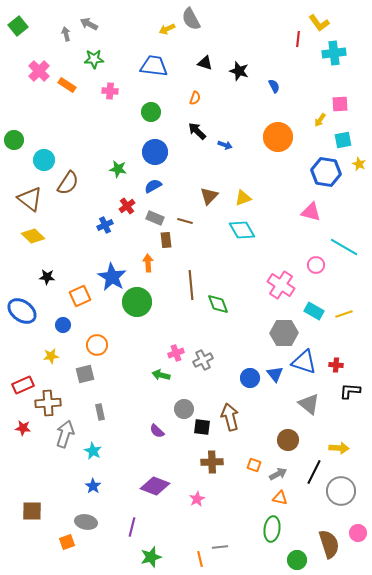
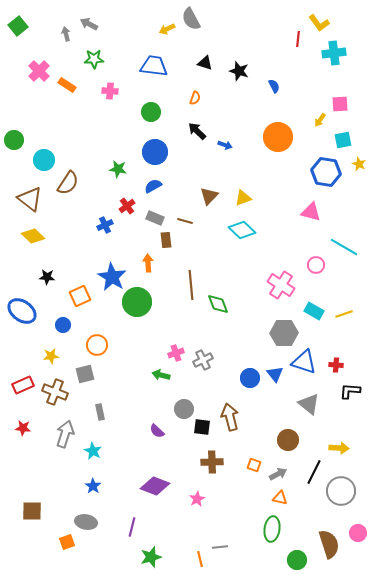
cyan diamond at (242, 230): rotated 16 degrees counterclockwise
brown cross at (48, 403): moved 7 px right, 11 px up; rotated 25 degrees clockwise
